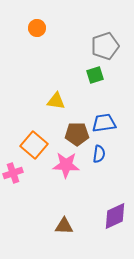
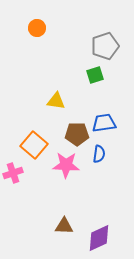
purple diamond: moved 16 px left, 22 px down
